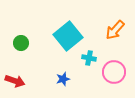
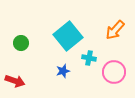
blue star: moved 8 px up
